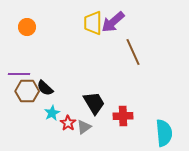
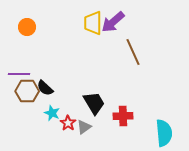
cyan star: rotated 21 degrees counterclockwise
